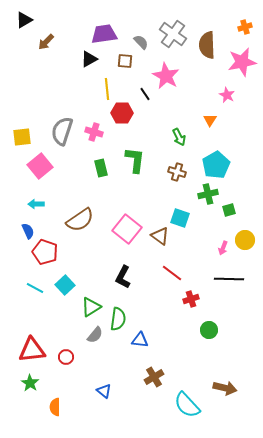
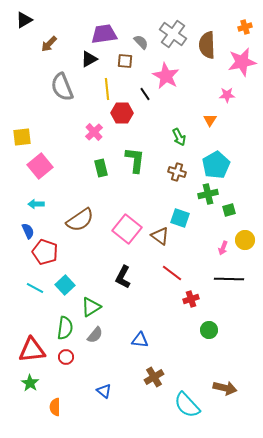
brown arrow at (46, 42): moved 3 px right, 2 px down
pink star at (227, 95): rotated 28 degrees counterclockwise
gray semicircle at (62, 131): moved 44 px up; rotated 40 degrees counterclockwise
pink cross at (94, 132): rotated 30 degrees clockwise
green semicircle at (118, 319): moved 53 px left, 9 px down
